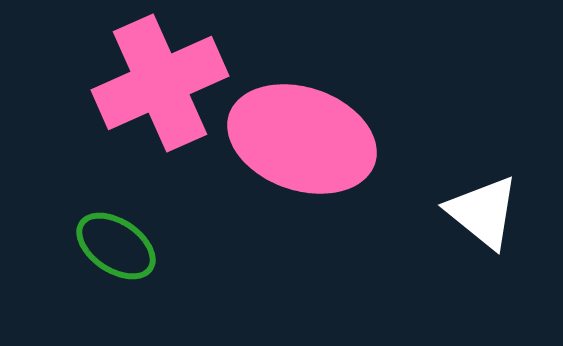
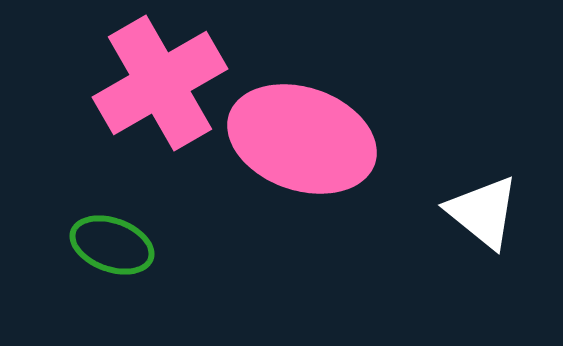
pink cross: rotated 6 degrees counterclockwise
green ellipse: moved 4 px left, 1 px up; rotated 14 degrees counterclockwise
